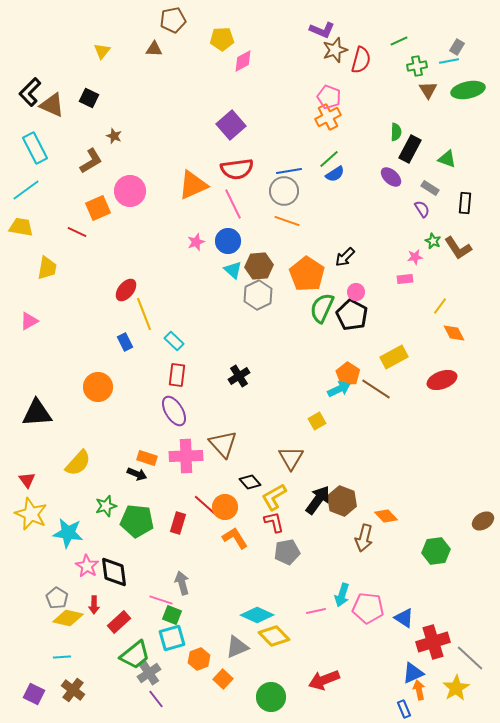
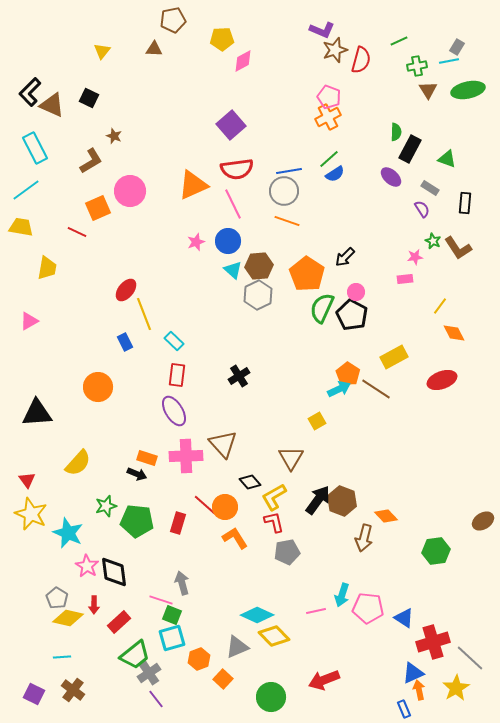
cyan star at (68, 533): rotated 16 degrees clockwise
